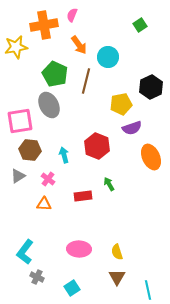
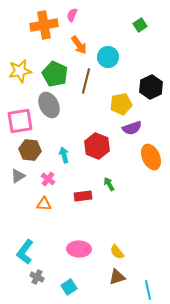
yellow star: moved 4 px right, 24 px down
yellow semicircle: rotated 21 degrees counterclockwise
brown triangle: rotated 42 degrees clockwise
cyan square: moved 3 px left, 1 px up
